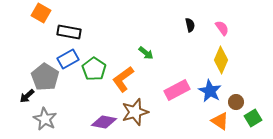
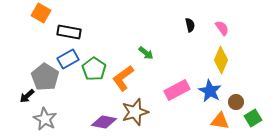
orange L-shape: moved 1 px up
orange triangle: rotated 24 degrees counterclockwise
